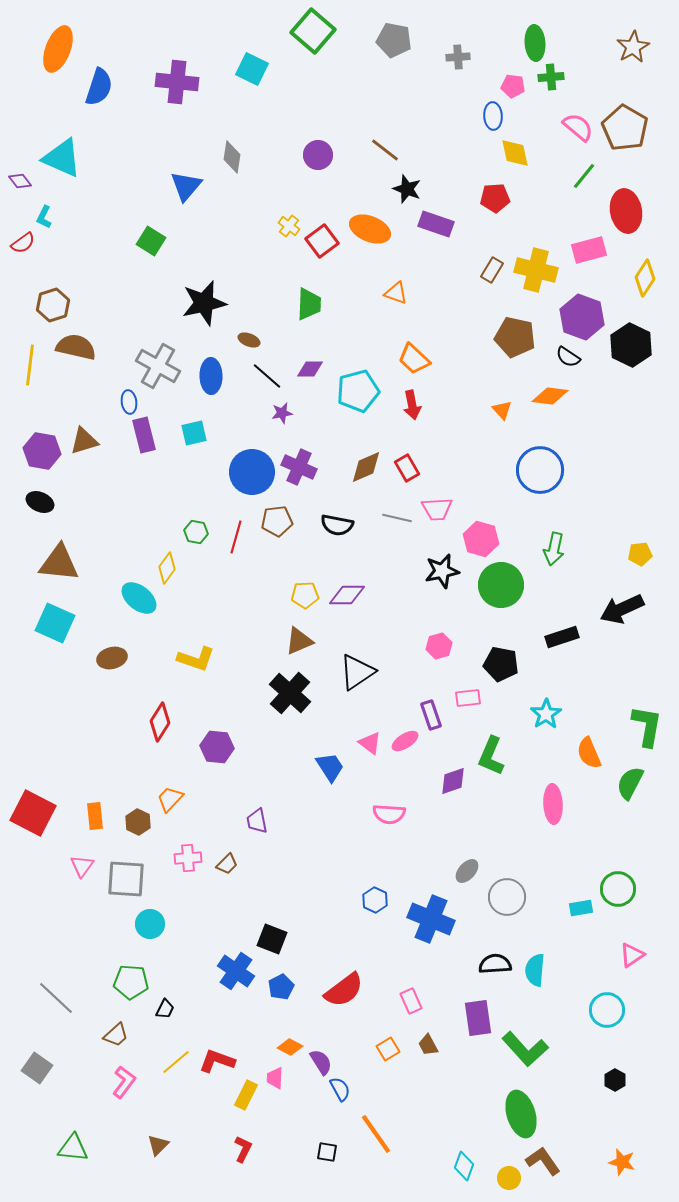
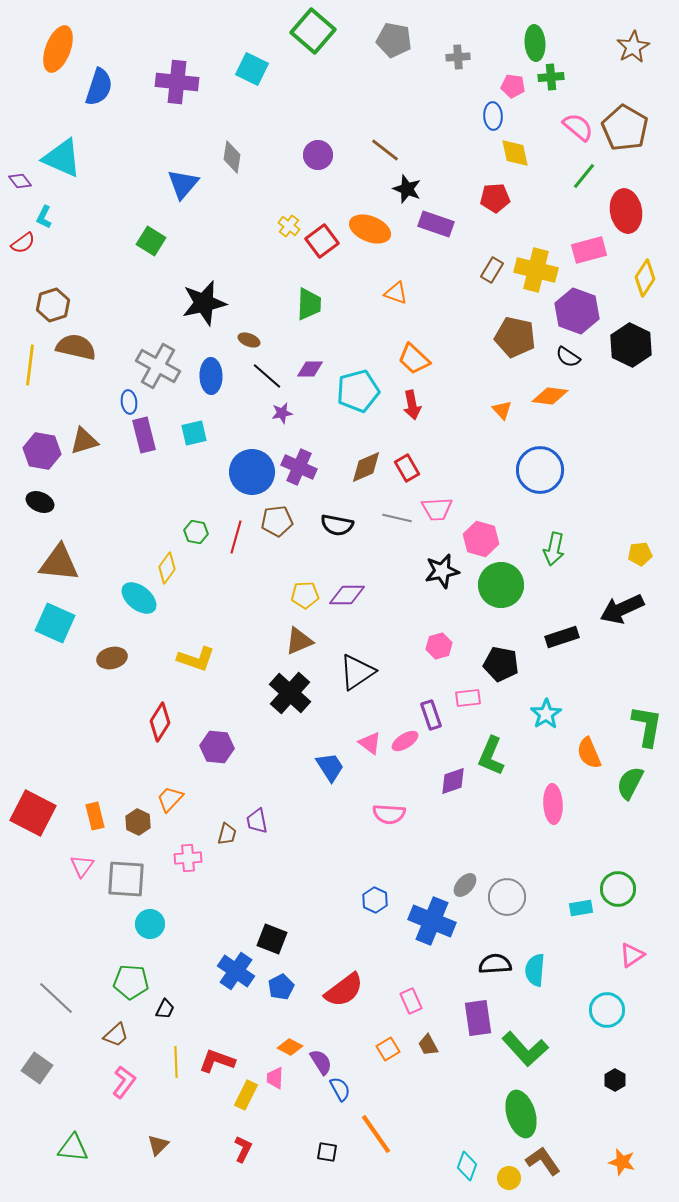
blue triangle at (186, 186): moved 3 px left, 2 px up
purple hexagon at (582, 317): moved 5 px left, 6 px up
orange rectangle at (95, 816): rotated 8 degrees counterclockwise
brown trapezoid at (227, 864): moved 30 px up; rotated 30 degrees counterclockwise
gray ellipse at (467, 871): moved 2 px left, 14 px down
blue cross at (431, 919): moved 1 px right, 2 px down
yellow line at (176, 1062): rotated 52 degrees counterclockwise
cyan diamond at (464, 1166): moved 3 px right
